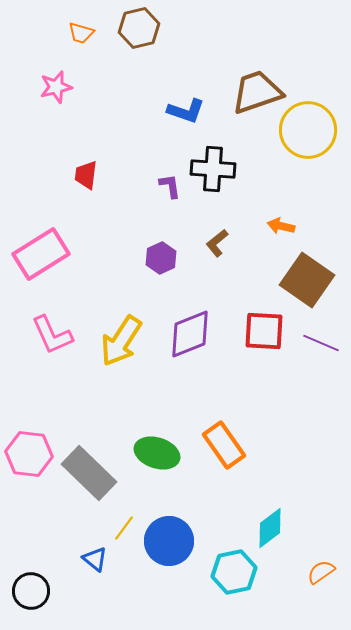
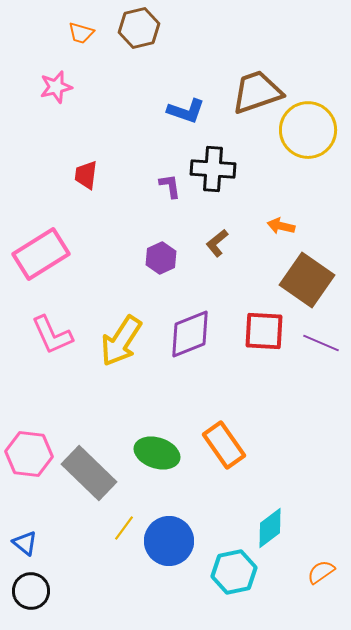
blue triangle: moved 70 px left, 16 px up
